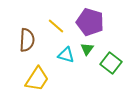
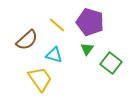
yellow line: moved 1 px right, 1 px up
brown semicircle: rotated 45 degrees clockwise
cyan triangle: moved 12 px left
yellow trapezoid: moved 3 px right; rotated 68 degrees counterclockwise
